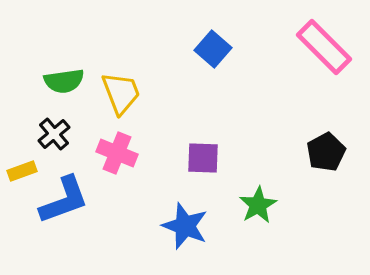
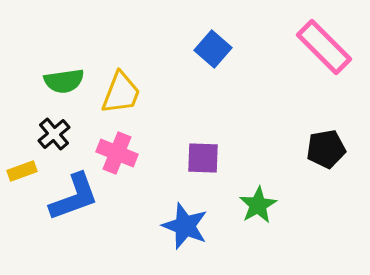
yellow trapezoid: rotated 42 degrees clockwise
black pentagon: moved 3 px up; rotated 18 degrees clockwise
blue L-shape: moved 10 px right, 3 px up
